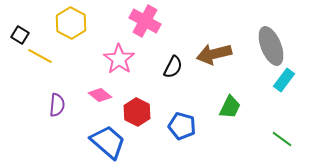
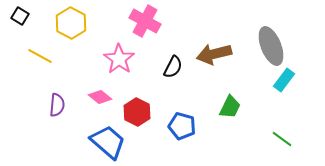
black square: moved 19 px up
pink diamond: moved 2 px down
